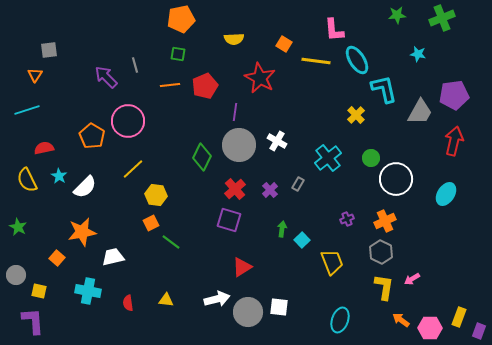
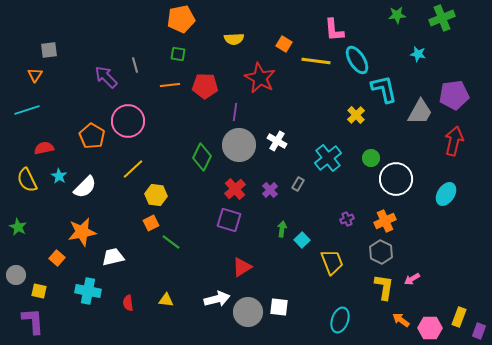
red pentagon at (205, 86): rotated 25 degrees clockwise
